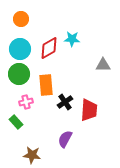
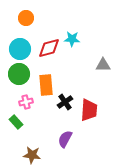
orange circle: moved 5 px right, 1 px up
red diamond: rotated 15 degrees clockwise
